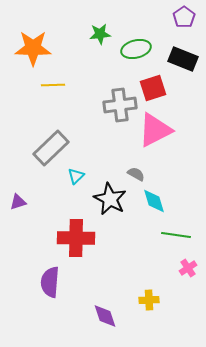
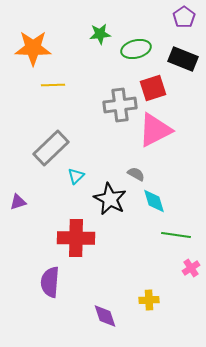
pink cross: moved 3 px right
